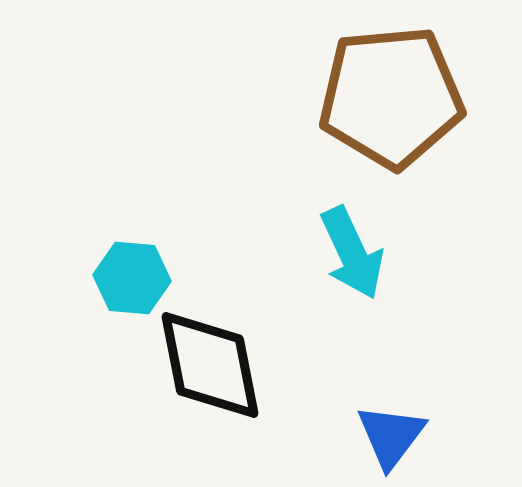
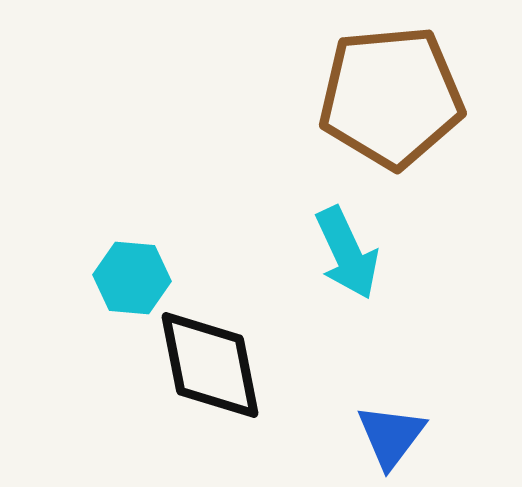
cyan arrow: moved 5 px left
